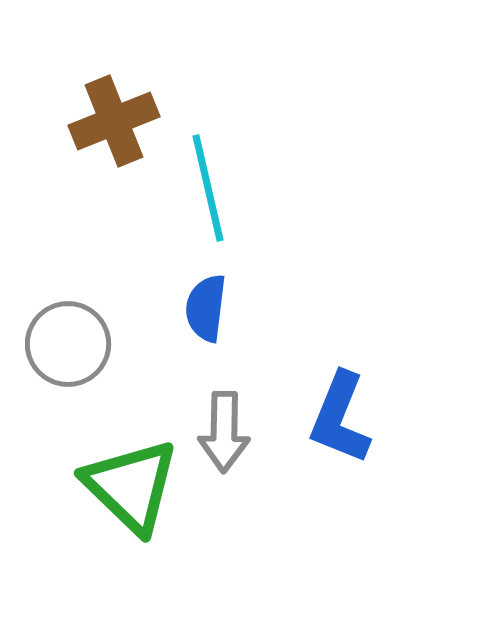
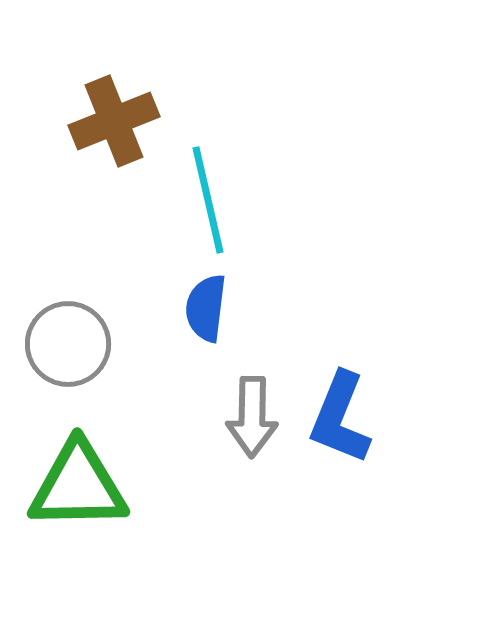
cyan line: moved 12 px down
gray arrow: moved 28 px right, 15 px up
green triangle: moved 53 px left; rotated 45 degrees counterclockwise
